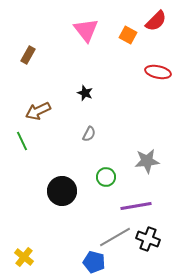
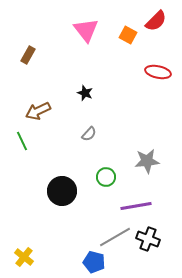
gray semicircle: rotated 14 degrees clockwise
